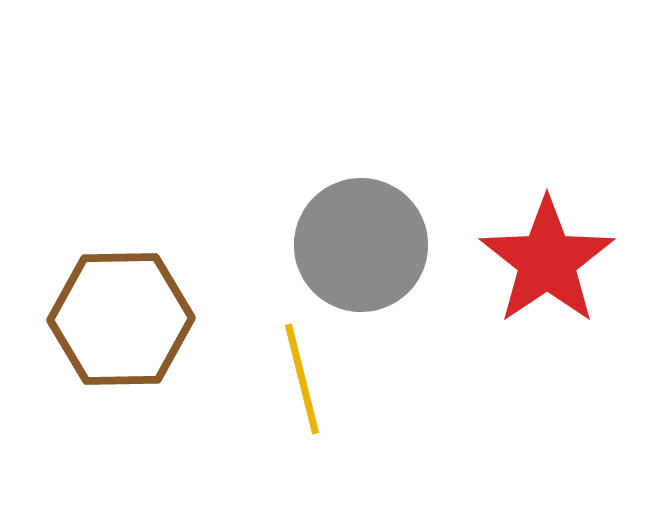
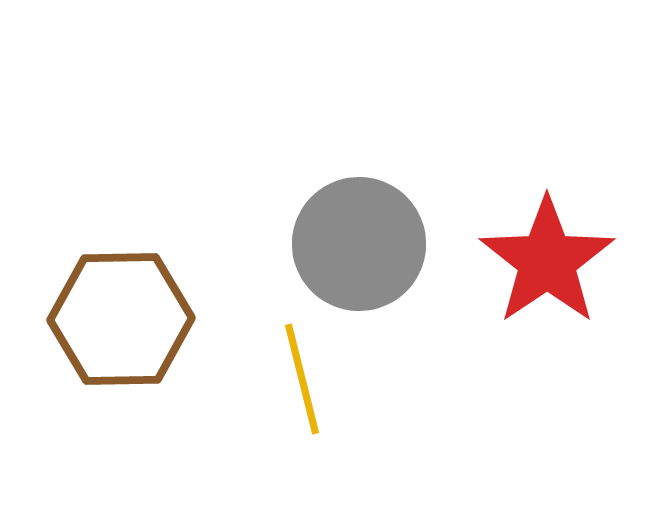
gray circle: moved 2 px left, 1 px up
